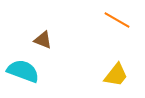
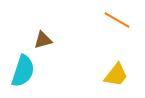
brown triangle: rotated 36 degrees counterclockwise
cyan semicircle: rotated 88 degrees clockwise
